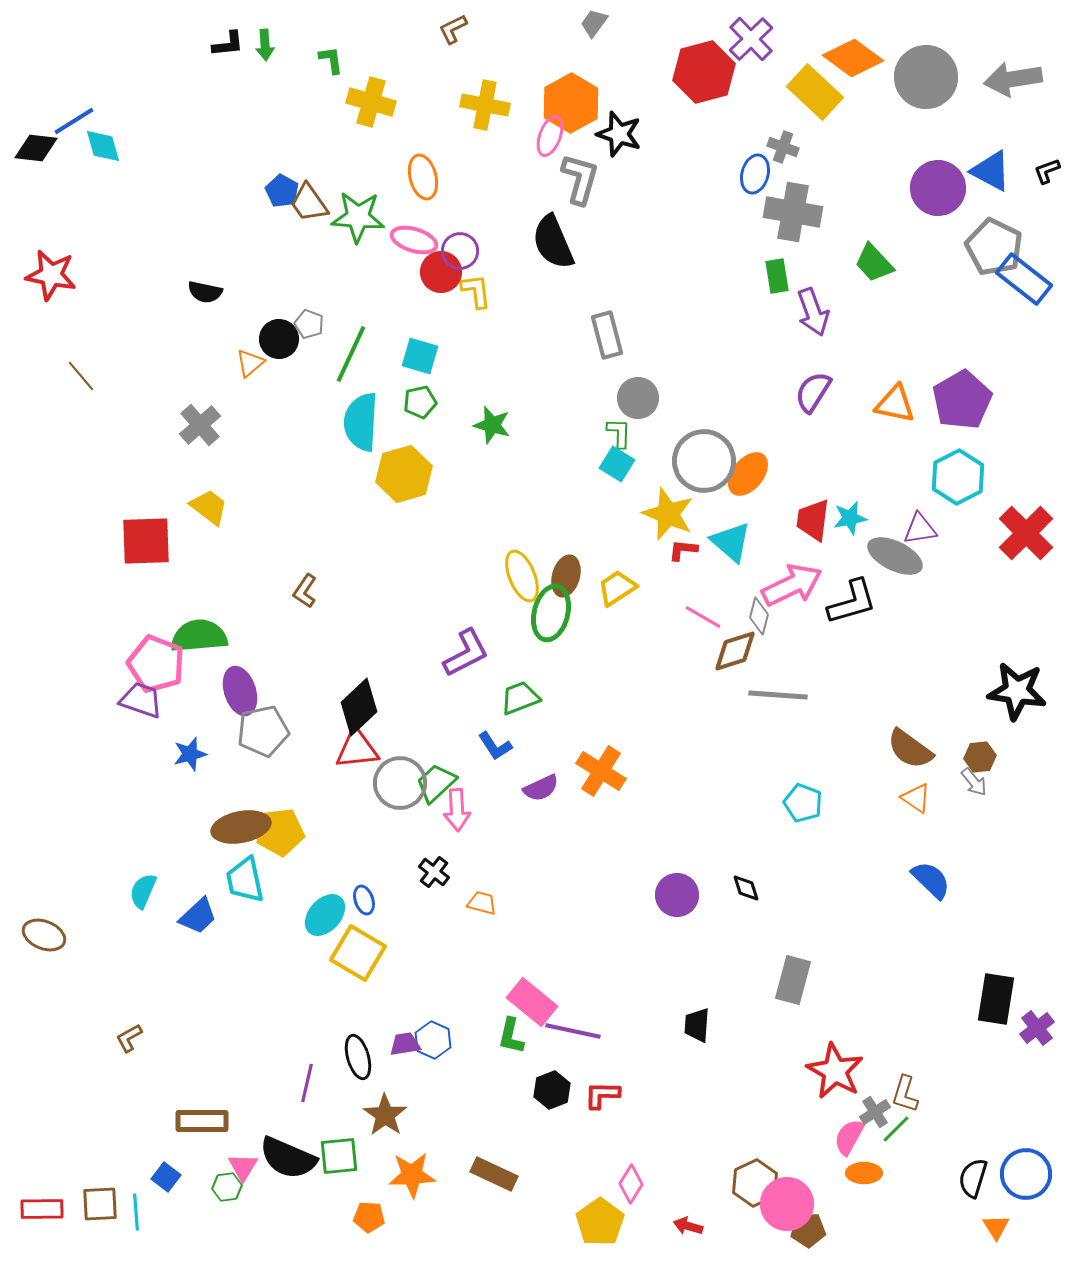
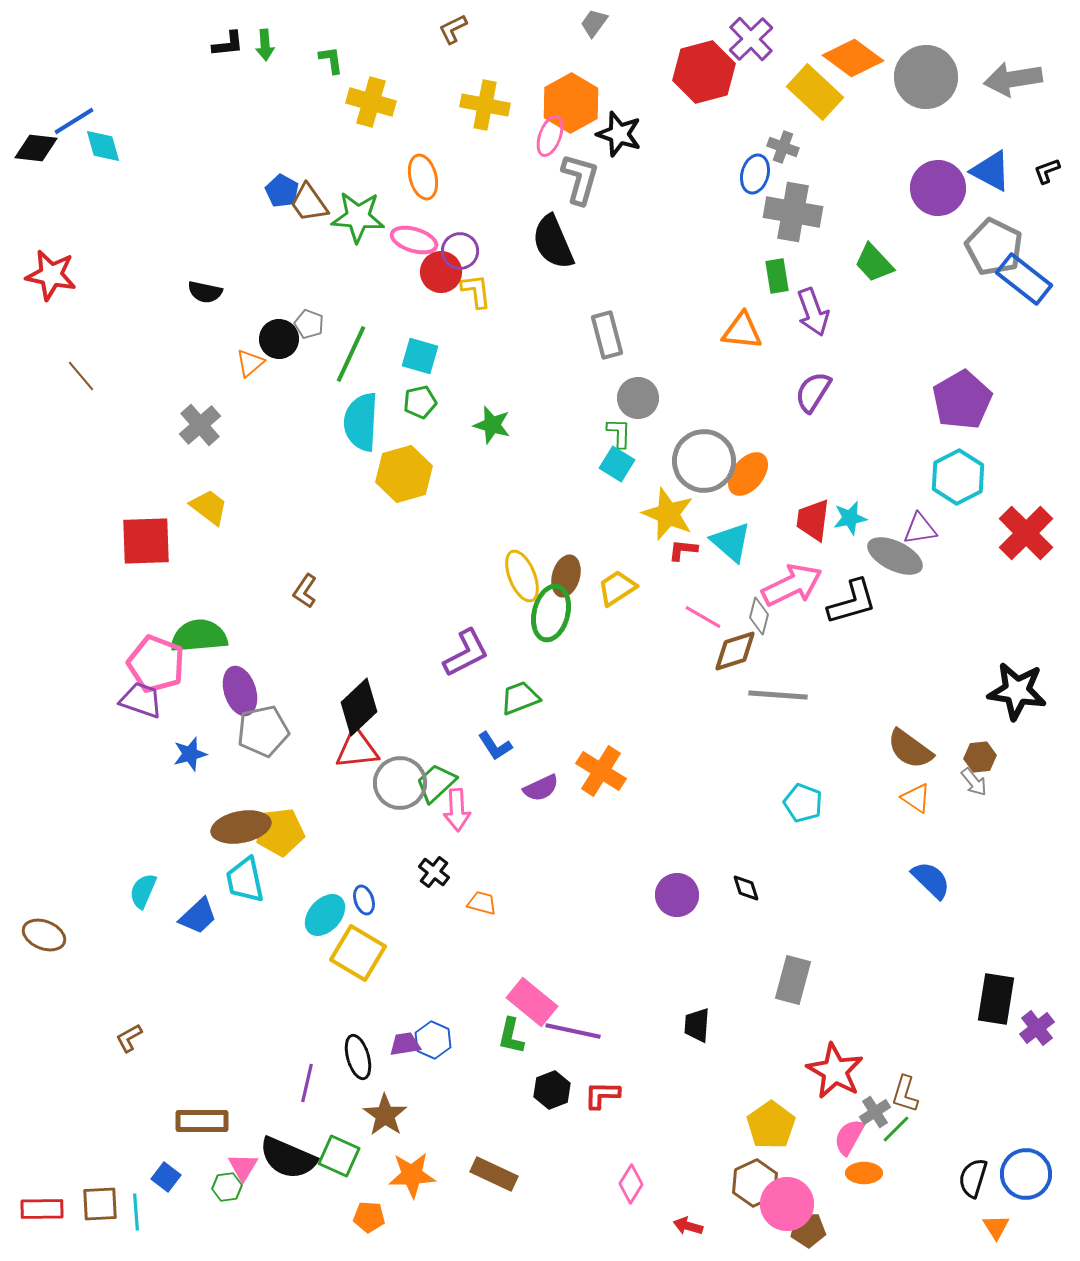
orange triangle at (895, 404): moved 153 px left, 73 px up; rotated 6 degrees counterclockwise
green square at (339, 1156): rotated 30 degrees clockwise
yellow pentagon at (600, 1222): moved 171 px right, 97 px up
